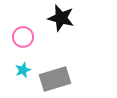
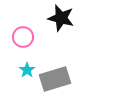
cyan star: moved 4 px right; rotated 14 degrees counterclockwise
